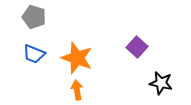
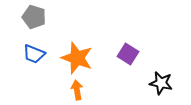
purple square: moved 9 px left, 7 px down; rotated 10 degrees counterclockwise
